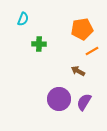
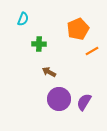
orange pentagon: moved 4 px left; rotated 15 degrees counterclockwise
brown arrow: moved 29 px left, 1 px down
